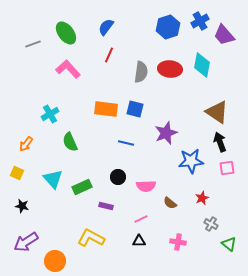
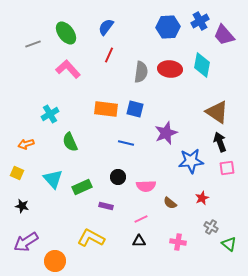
blue hexagon: rotated 15 degrees clockwise
orange arrow: rotated 35 degrees clockwise
gray cross: moved 3 px down
